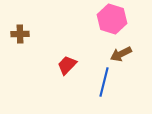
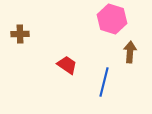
brown arrow: moved 9 px right, 2 px up; rotated 120 degrees clockwise
red trapezoid: rotated 80 degrees clockwise
